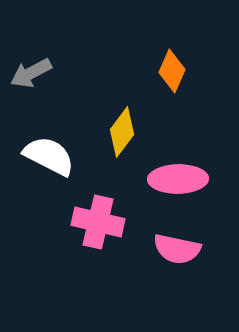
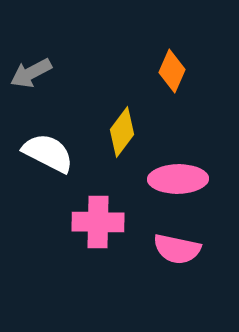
white semicircle: moved 1 px left, 3 px up
pink cross: rotated 12 degrees counterclockwise
